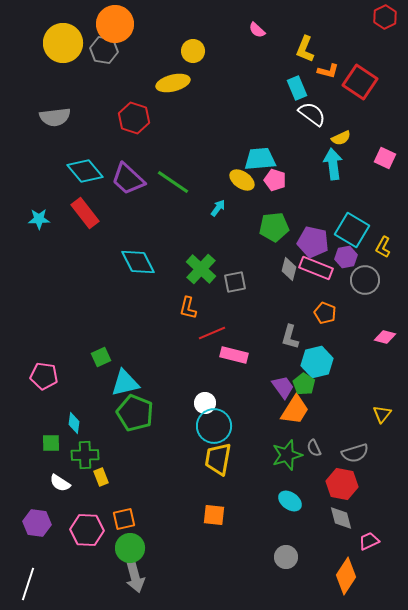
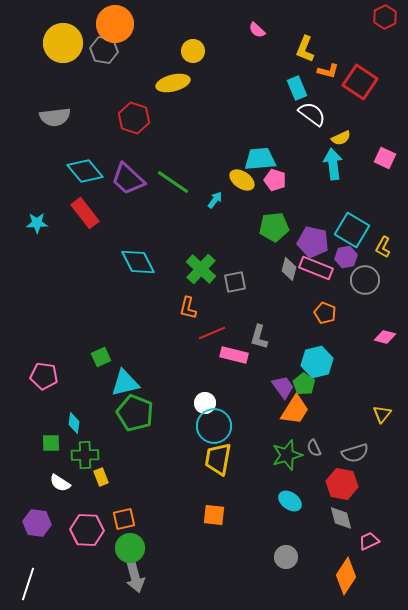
cyan arrow at (218, 208): moved 3 px left, 8 px up
cyan star at (39, 219): moved 2 px left, 4 px down
gray L-shape at (290, 337): moved 31 px left
